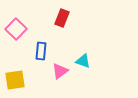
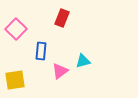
cyan triangle: rotated 35 degrees counterclockwise
